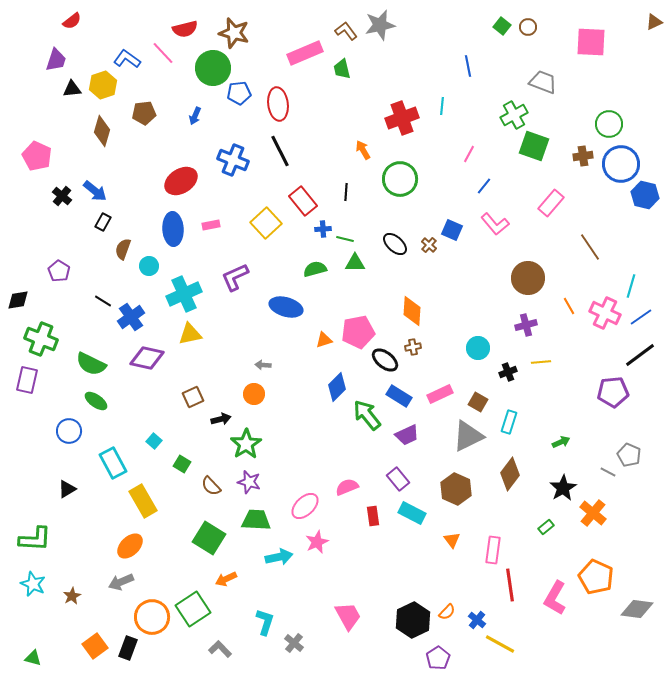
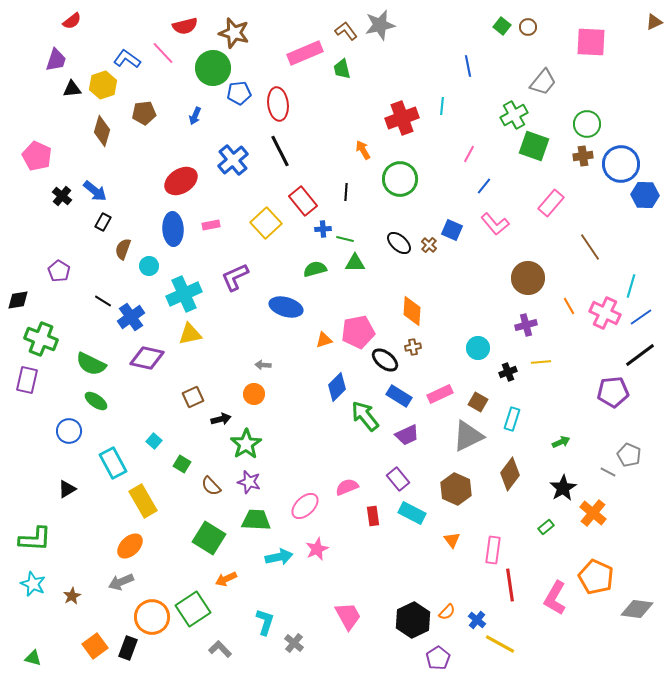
red semicircle at (185, 29): moved 3 px up
gray trapezoid at (543, 82): rotated 108 degrees clockwise
green circle at (609, 124): moved 22 px left
blue cross at (233, 160): rotated 28 degrees clockwise
blue hexagon at (645, 195): rotated 12 degrees counterclockwise
black ellipse at (395, 244): moved 4 px right, 1 px up
green arrow at (367, 415): moved 2 px left, 1 px down
cyan rectangle at (509, 422): moved 3 px right, 3 px up
pink star at (317, 542): moved 7 px down
